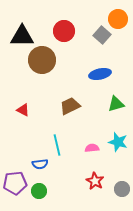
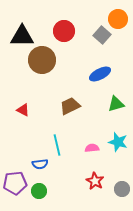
blue ellipse: rotated 15 degrees counterclockwise
